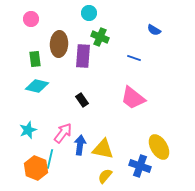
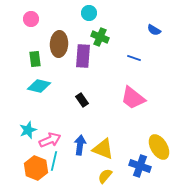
cyan diamond: moved 2 px right
pink arrow: moved 13 px left, 7 px down; rotated 30 degrees clockwise
yellow triangle: rotated 10 degrees clockwise
cyan line: moved 4 px right, 2 px down
